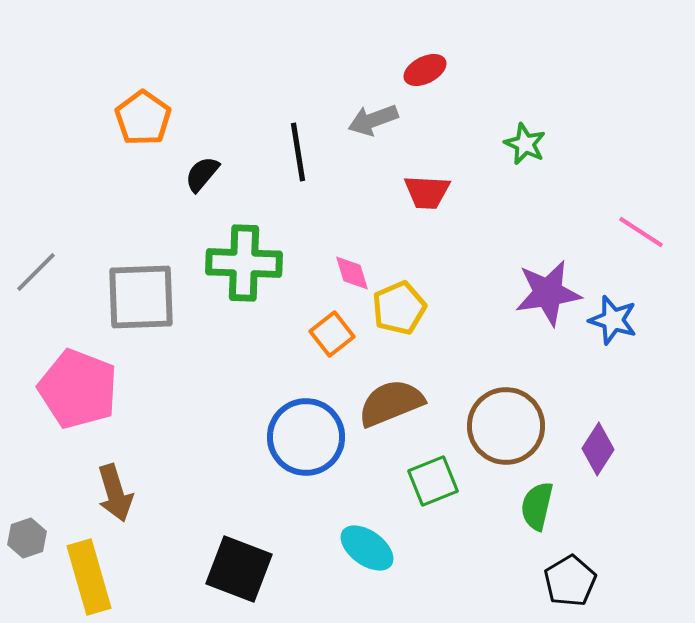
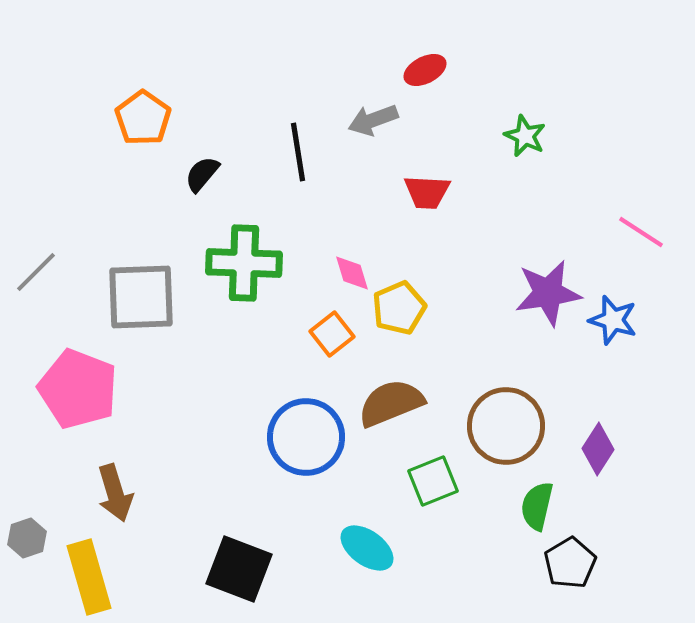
green star: moved 8 px up
black pentagon: moved 18 px up
